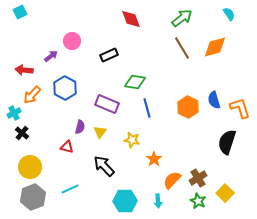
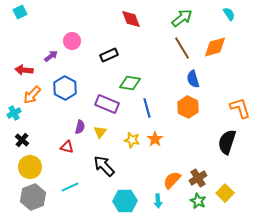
green diamond: moved 5 px left, 1 px down
blue semicircle: moved 21 px left, 21 px up
black cross: moved 7 px down
orange star: moved 1 px right, 20 px up
cyan line: moved 2 px up
